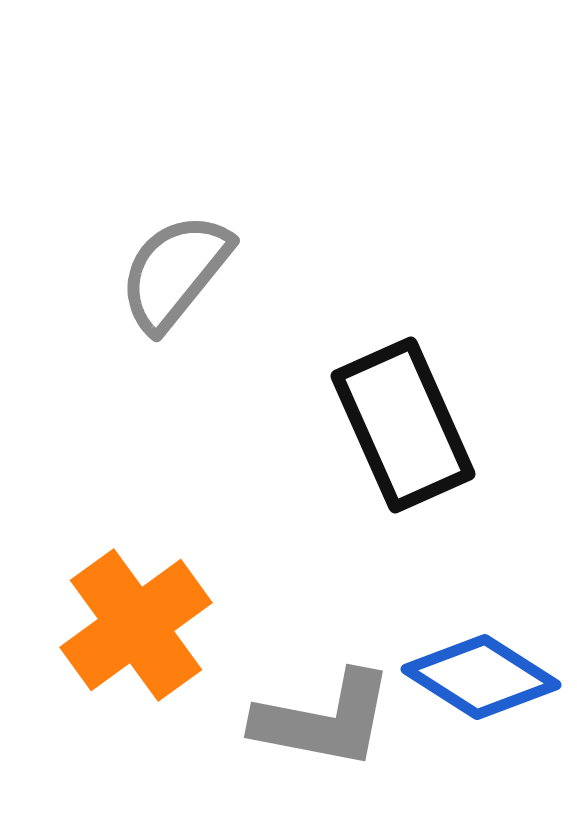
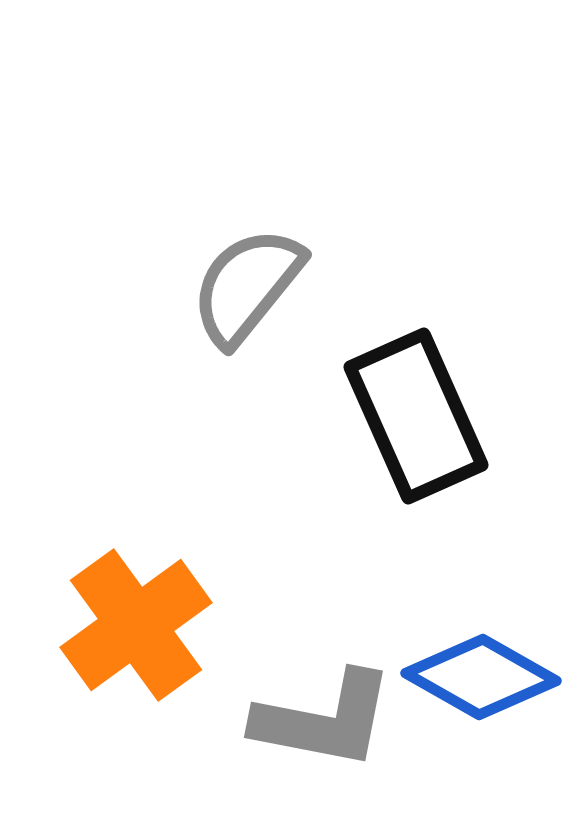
gray semicircle: moved 72 px right, 14 px down
black rectangle: moved 13 px right, 9 px up
blue diamond: rotated 3 degrees counterclockwise
